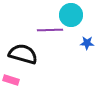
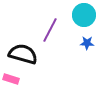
cyan circle: moved 13 px right
purple line: rotated 60 degrees counterclockwise
pink rectangle: moved 1 px up
